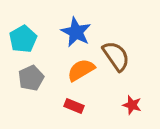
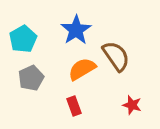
blue star: moved 2 px up; rotated 12 degrees clockwise
orange semicircle: moved 1 px right, 1 px up
red rectangle: rotated 48 degrees clockwise
